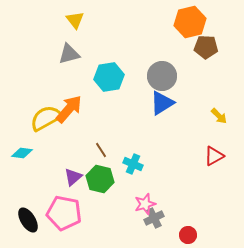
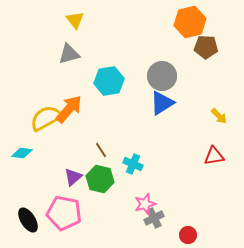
cyan hexagon: moved 4 px down
red triangle: rotated 20 degrees clockwise
